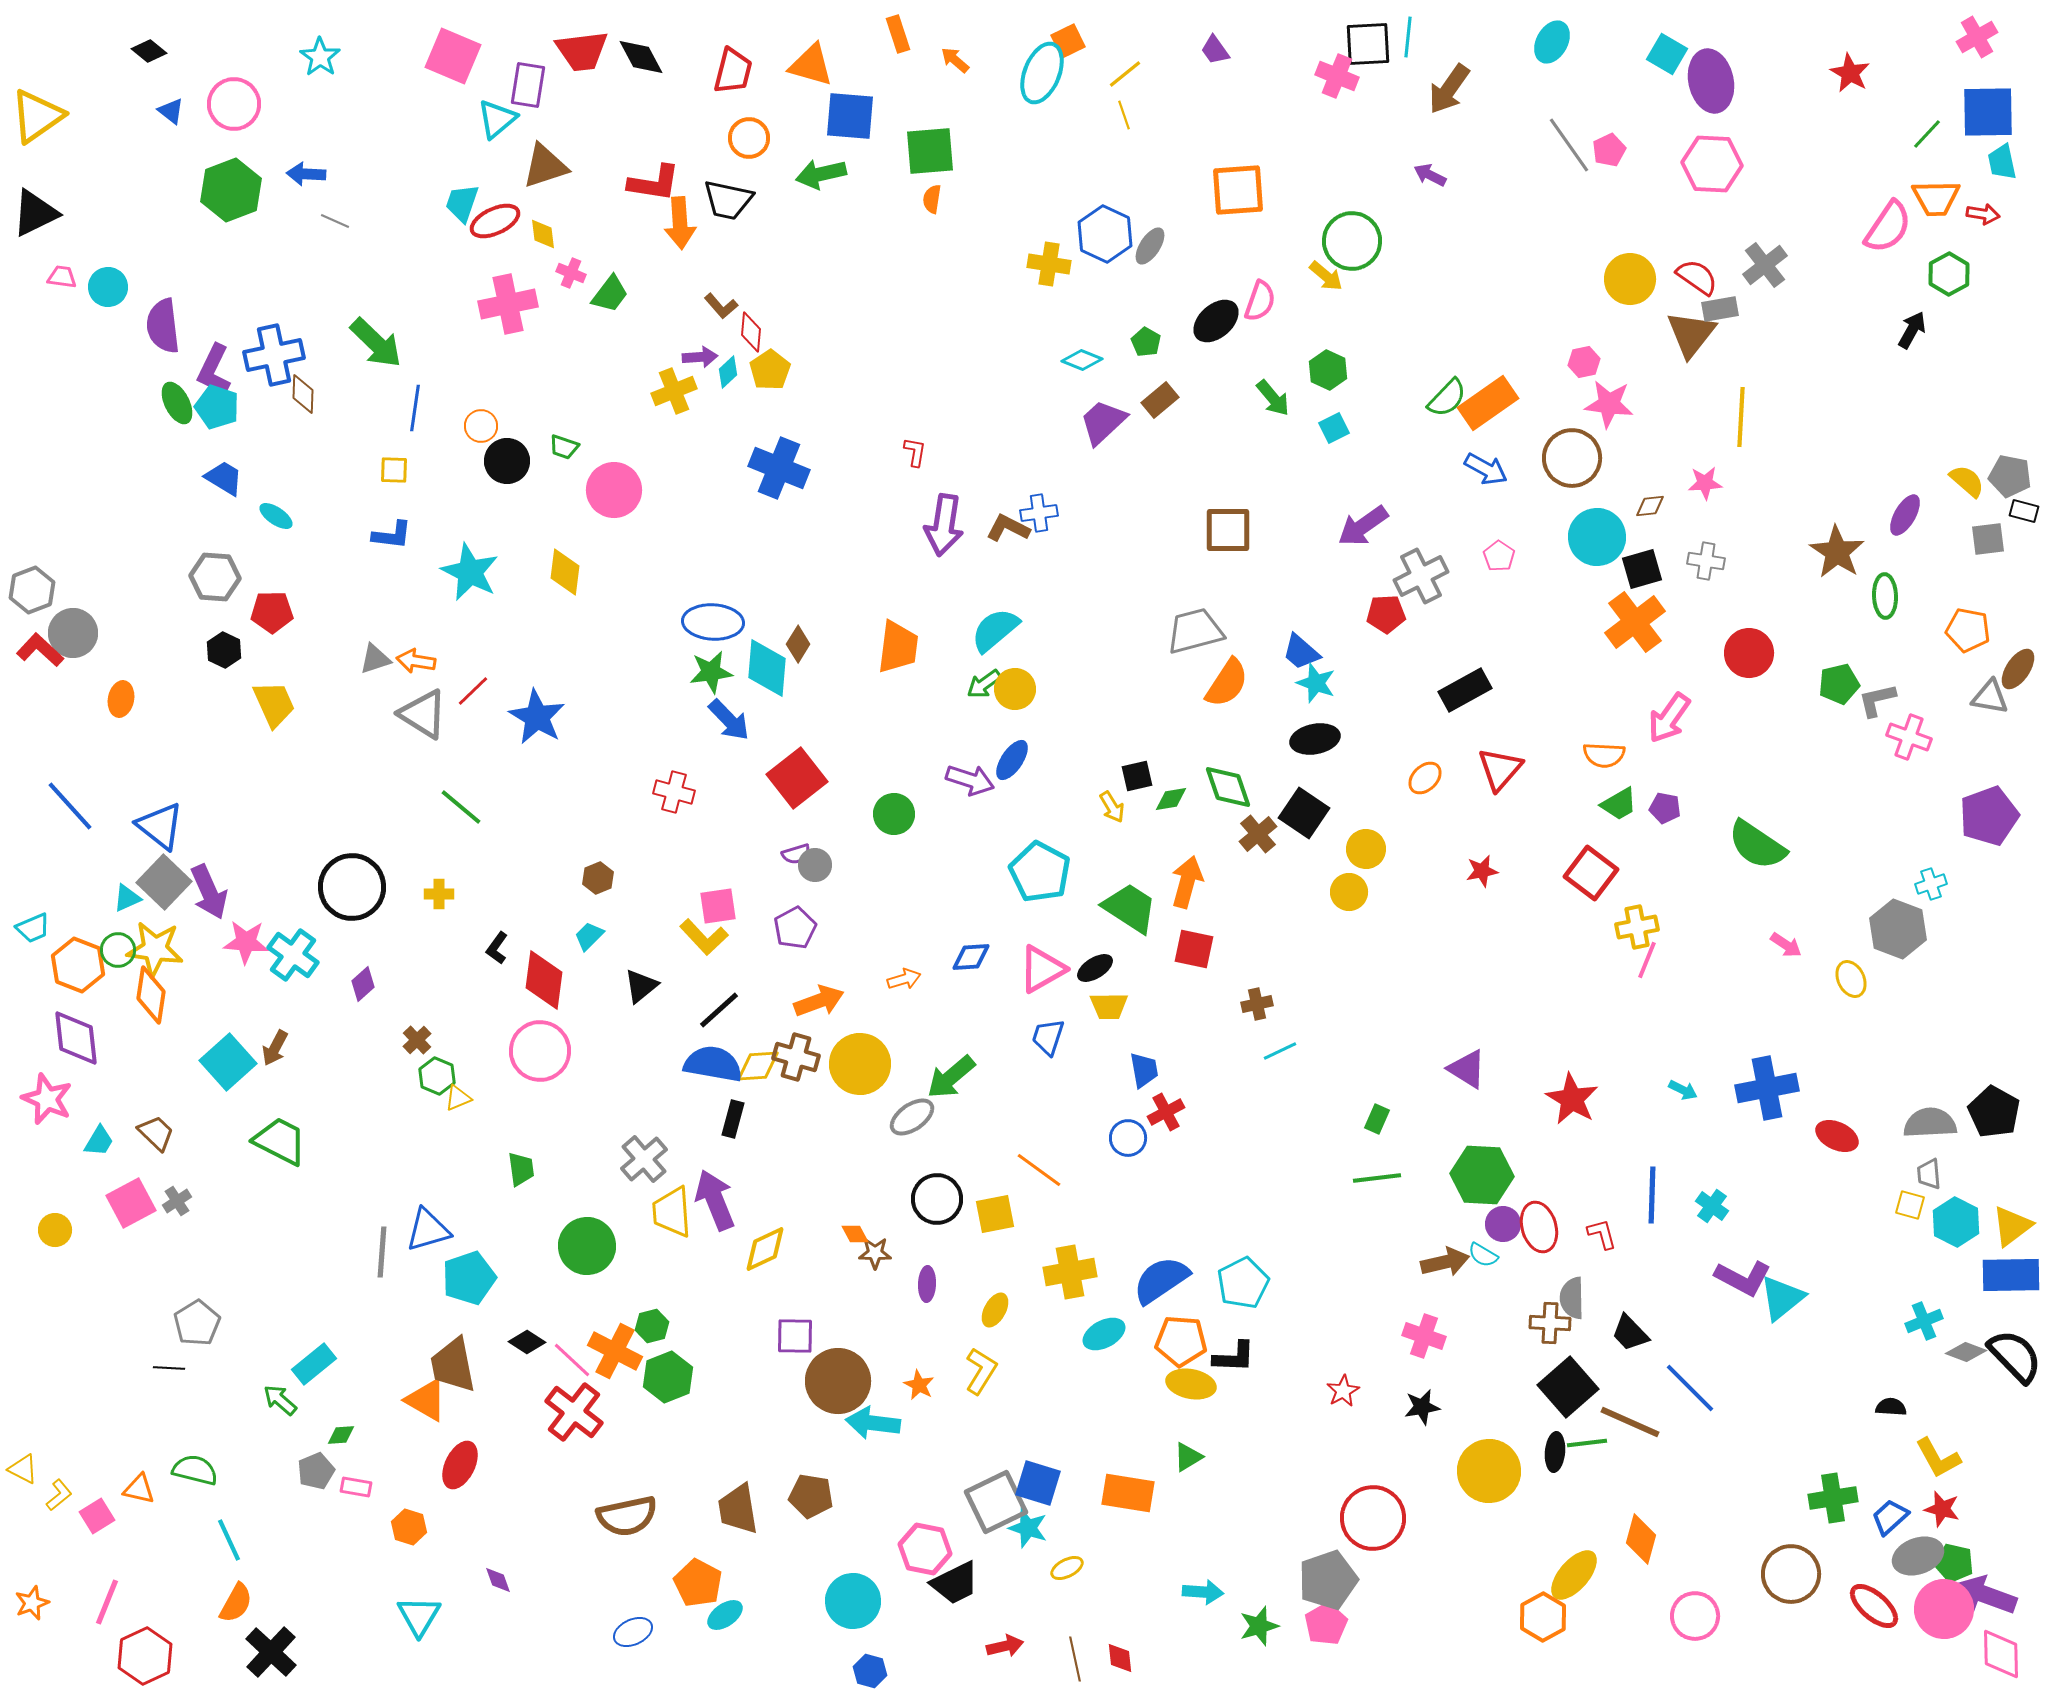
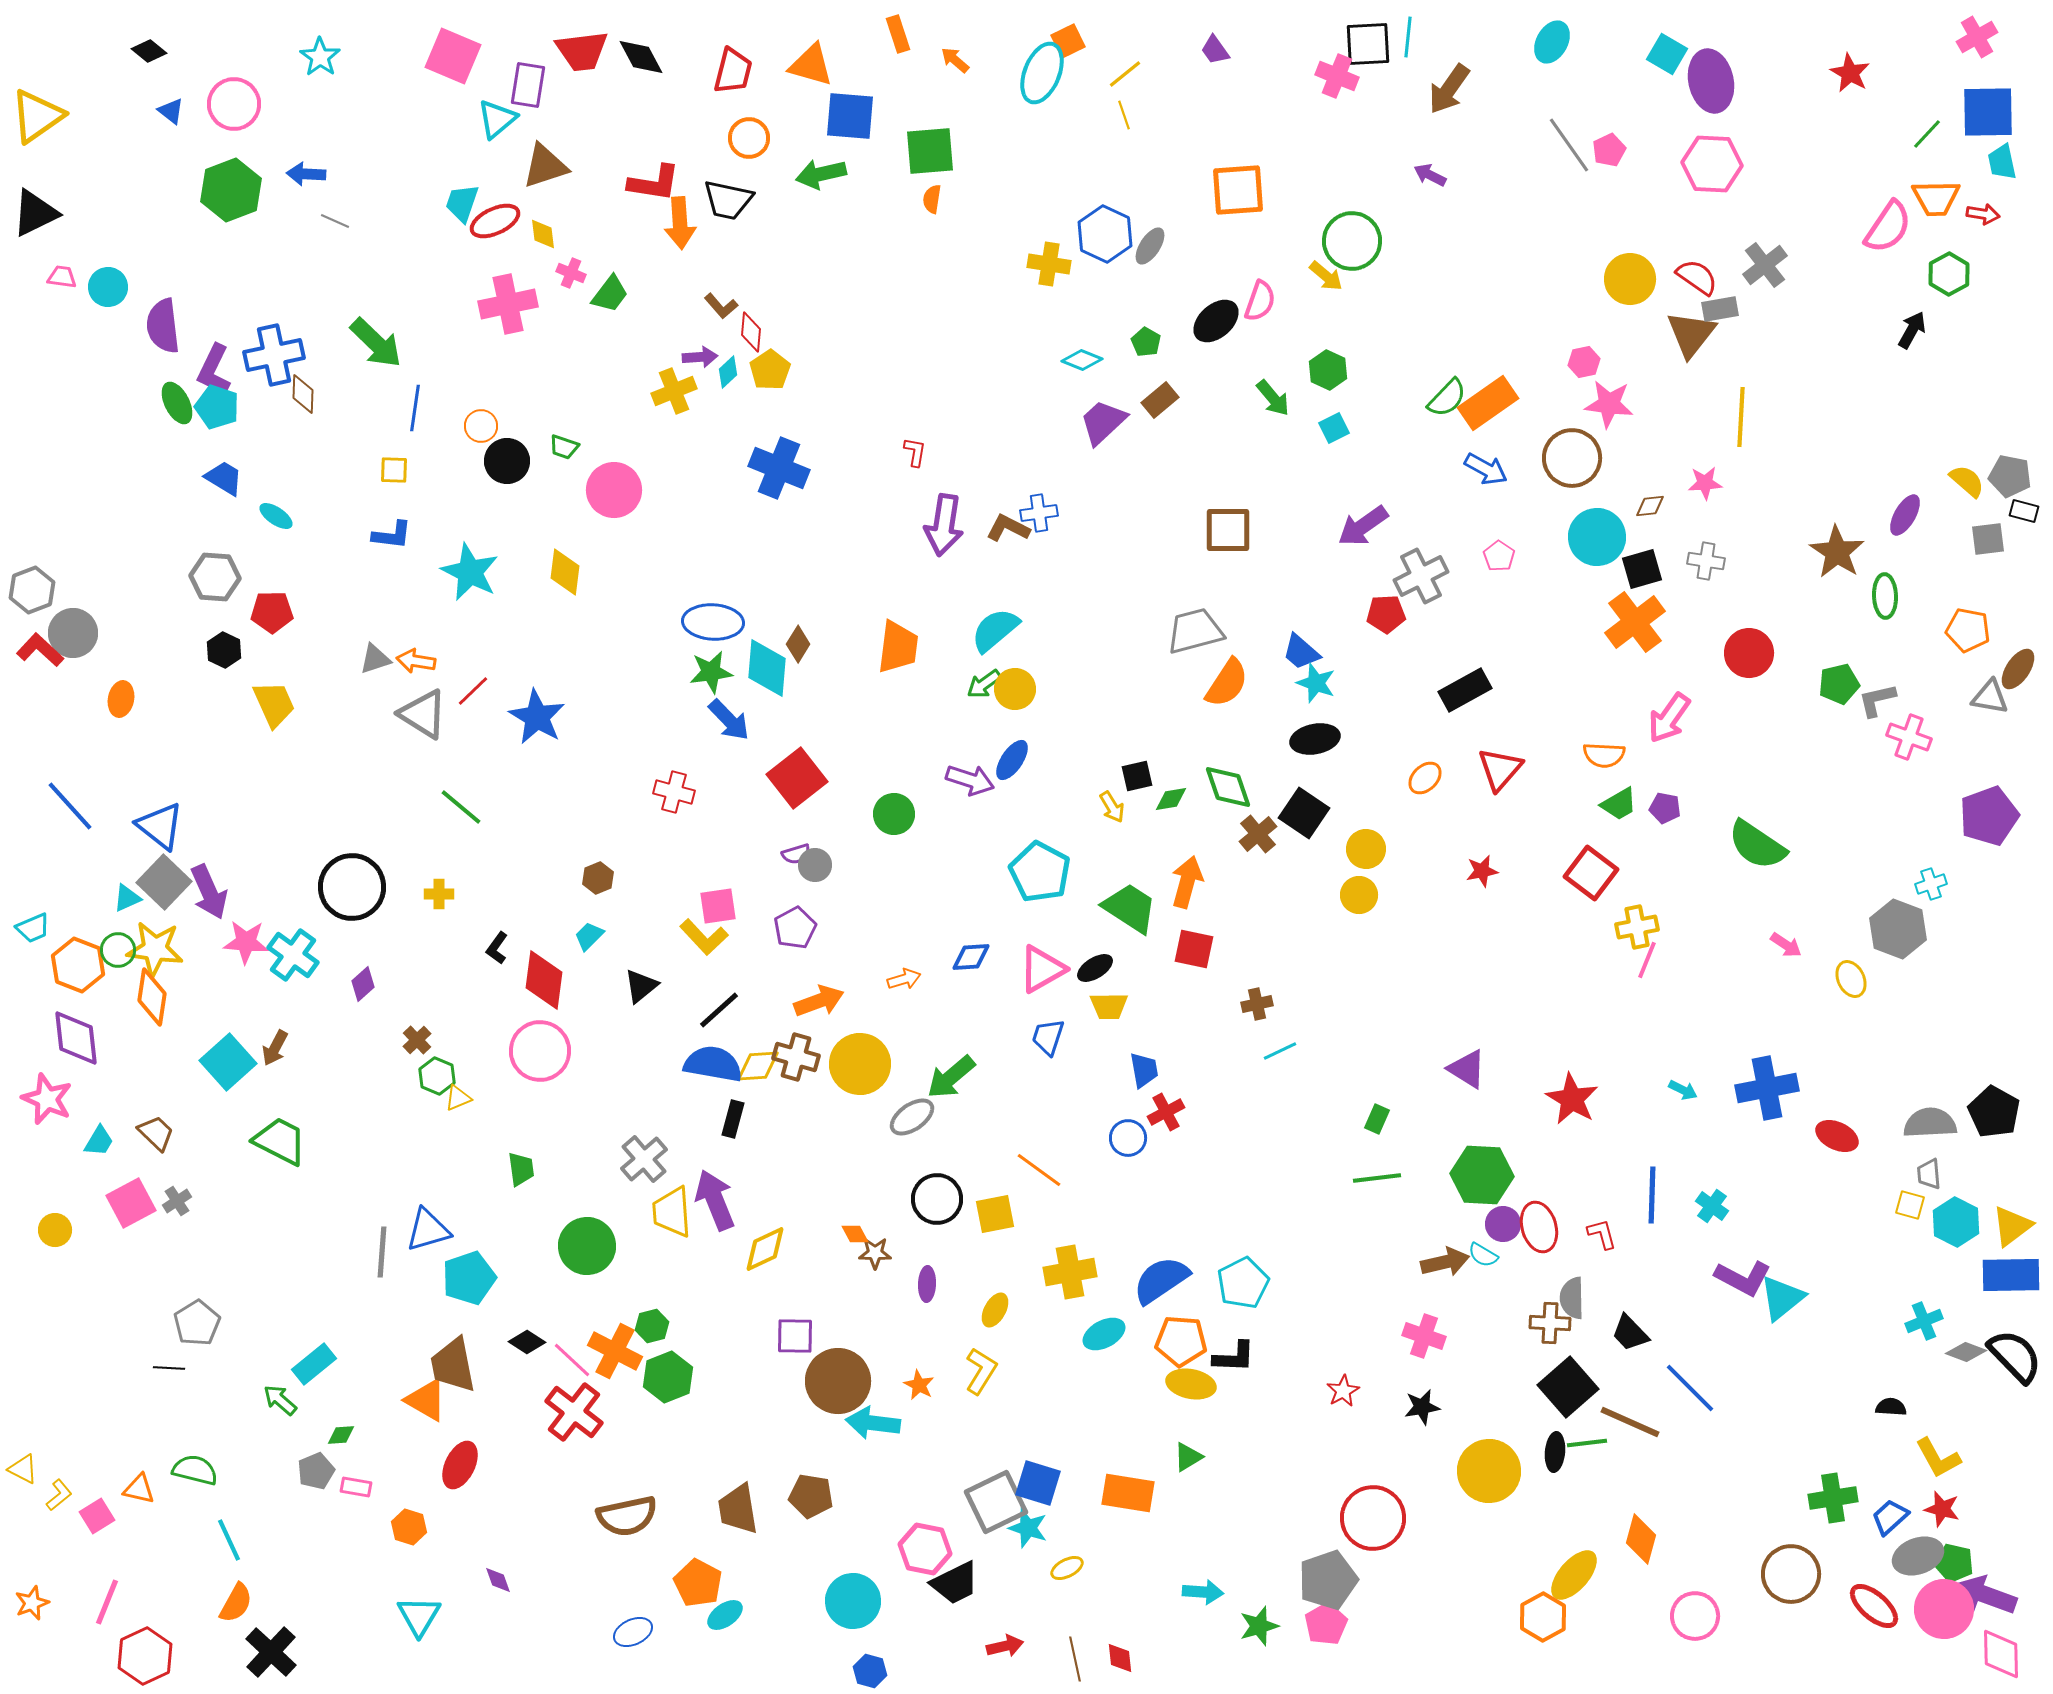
yellow circle at (1349, 892): moved 10 px right, 3 px down
orange diamond at (151, 995): moved 1 px right, 2 px down
